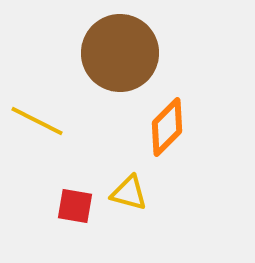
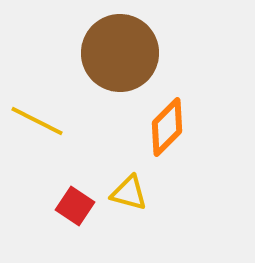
red square: rotated 24 degrees clockwise
